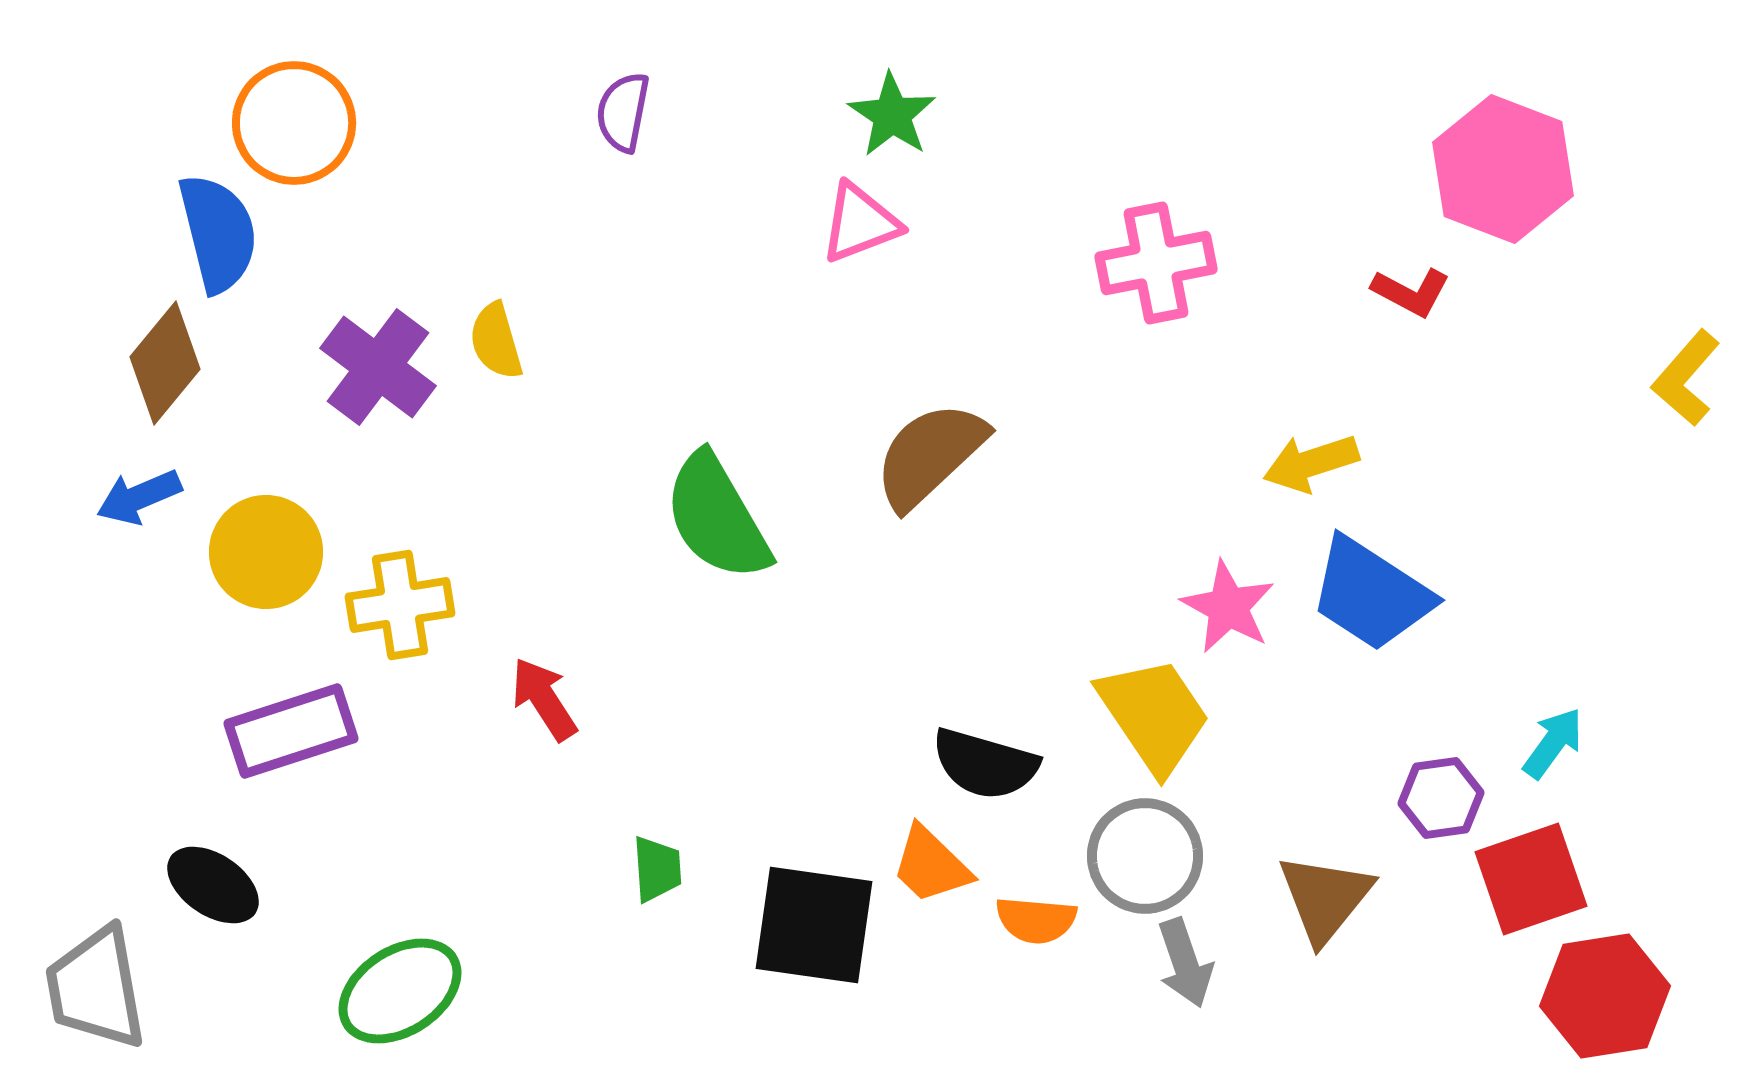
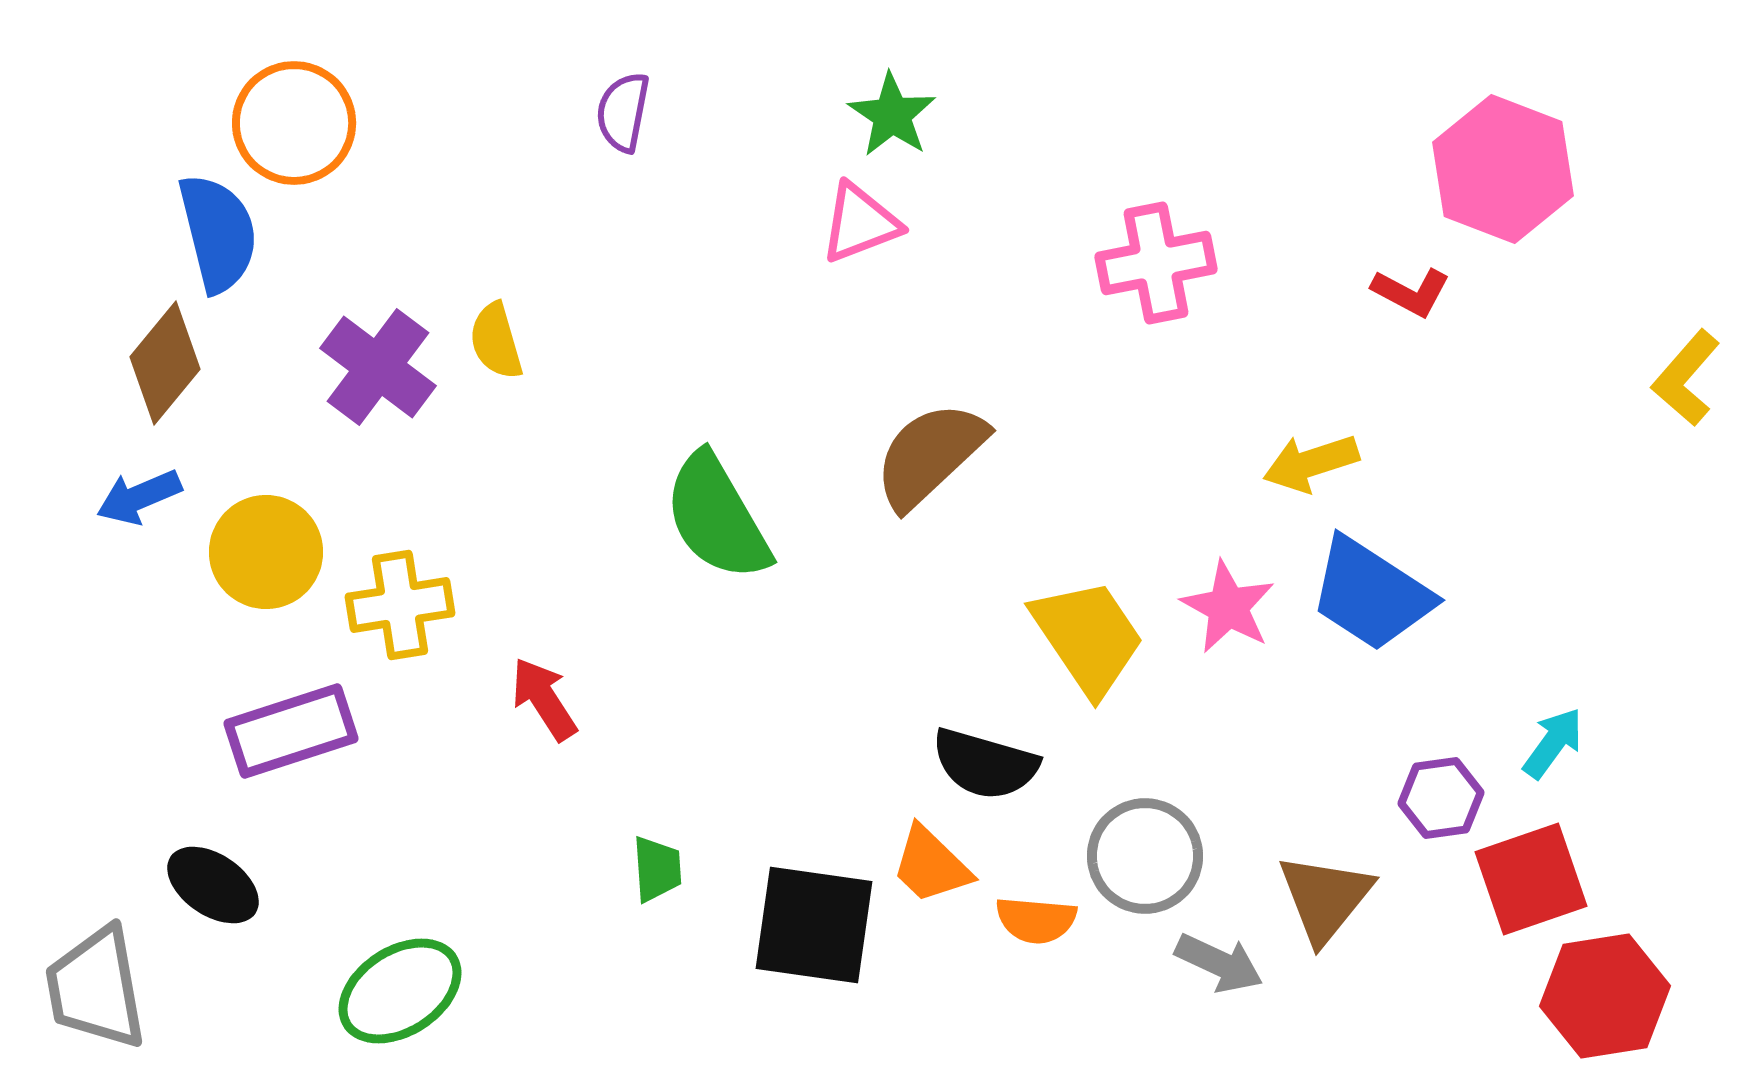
yellow trapezoid: moved 66 px left, 78 px up
gray arrow: moved 34 px right; rotated 46 degrees counterclockwise
